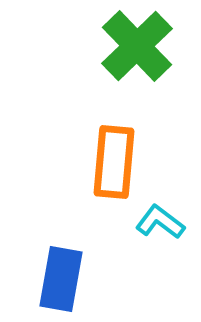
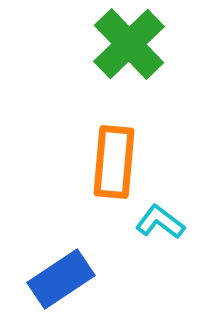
green cross: moved 8 px left, 2 px up
blue rectangle: rotated 46 degrees clockwise
